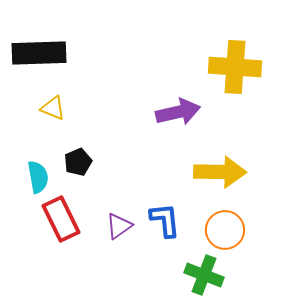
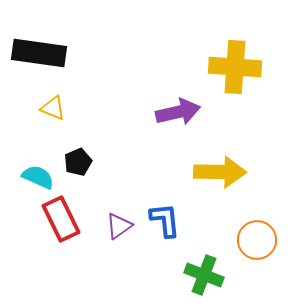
black rectangle: rotated 10 degrees clockwise
cyan semicircle: rotated 56 degrees counterclockwise
orange circle: moved 32 px right, 10 px down
